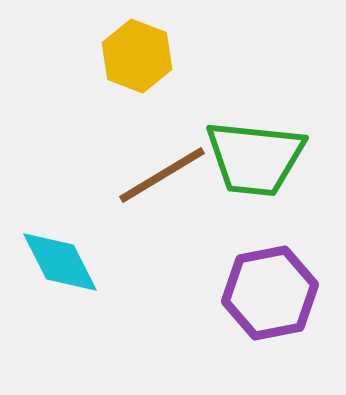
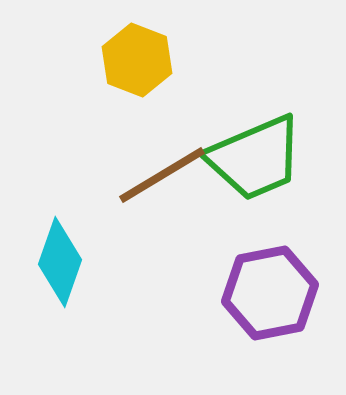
yellow hexagon: moved 4 px down
green trapezoid: rotated 29 degrees counterclockwise
cyan diamond: rotated 46 degrees clockwise
